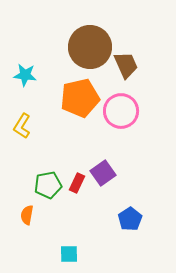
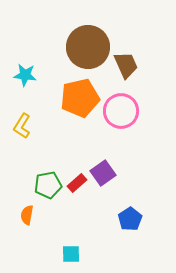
brown circle: moved 2 px left
red rectangle: rotated 24 degrees clockwise
cyan square: moved 2 px right
